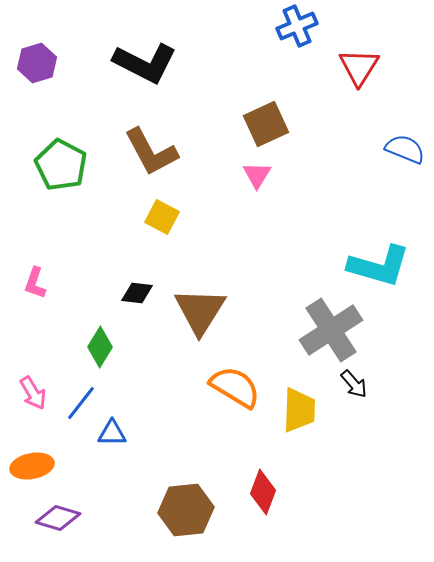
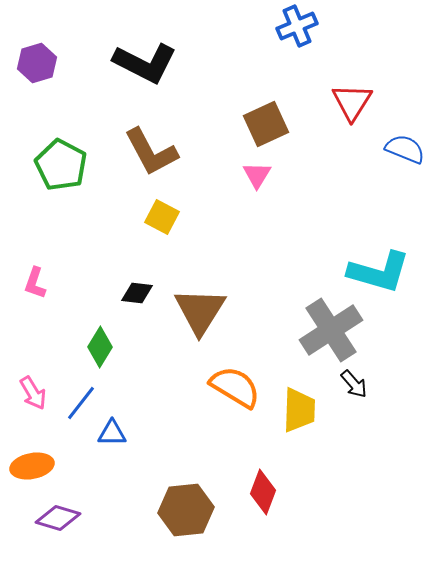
red triangle: moved 7 px left, 35 px down
cyan L-shape: moved 6 px down
